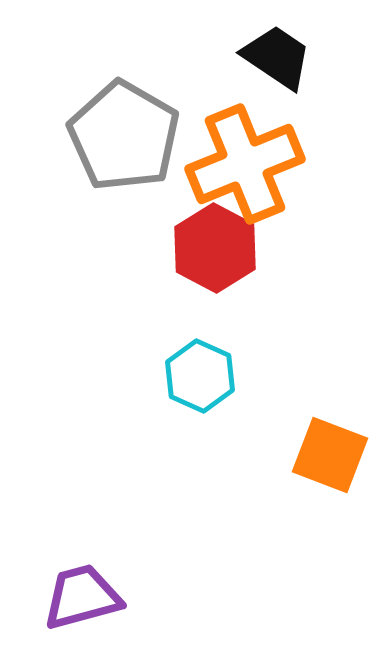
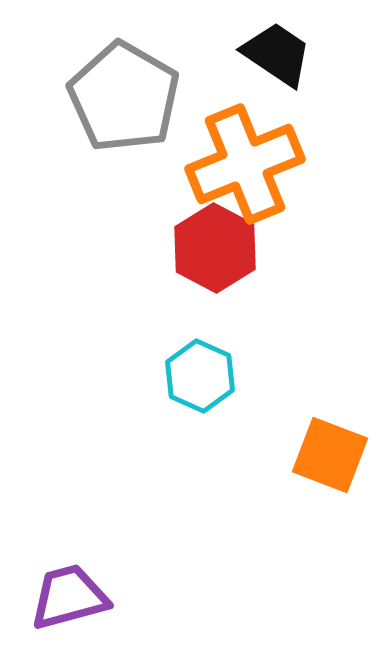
black trapezoid: moved 3 px up
gray pentagon: moved 39 px up
purple trapezoid: moved 13 px left
